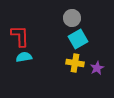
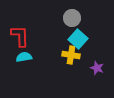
cyan square: rotated 18 degrees counterclockwise
yellow cross: moved 4 px left, 8 px up
purple star: rotated 24 degrees counterclockwise
